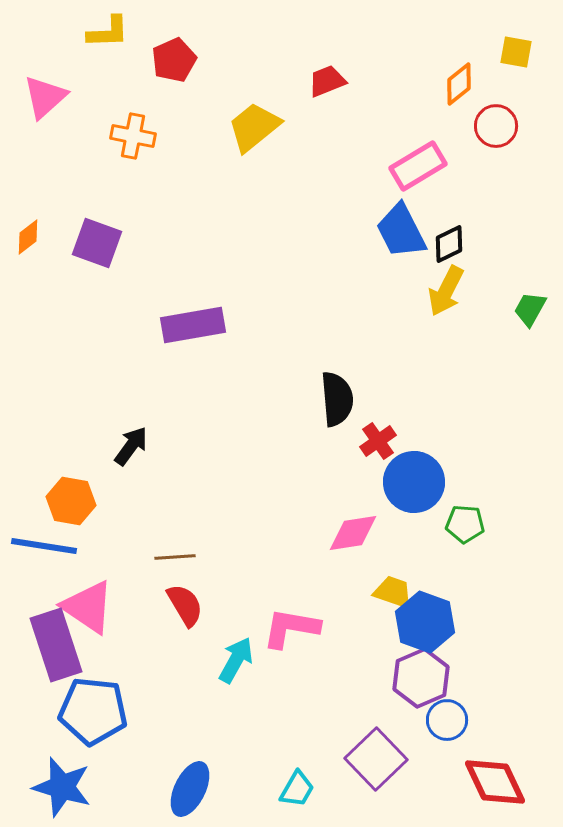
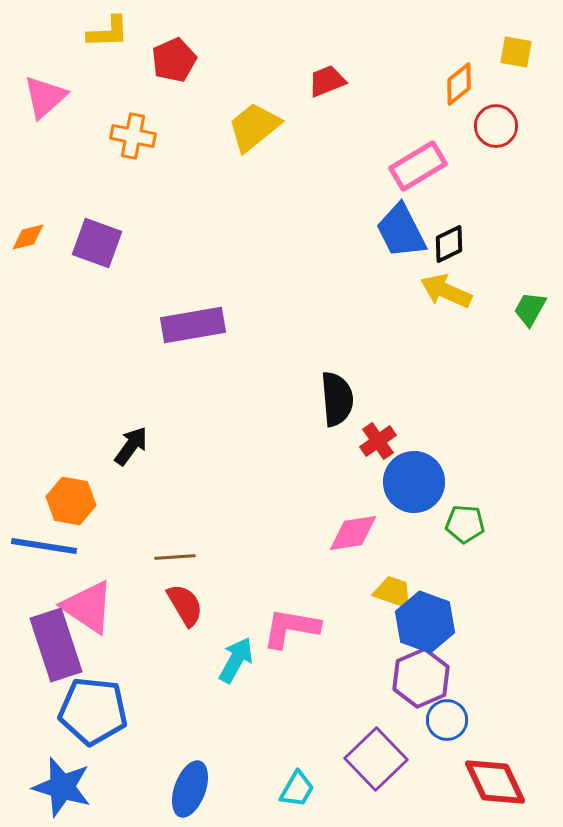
orange diamond at (28, 237): rotated 24 degrees clockwise
yellow arrow at (446, 291): rotated 87 degrees clockwise
blue ellipse at (190, 789): rotated 6 degrees counterclockwise
